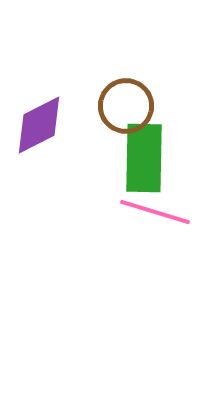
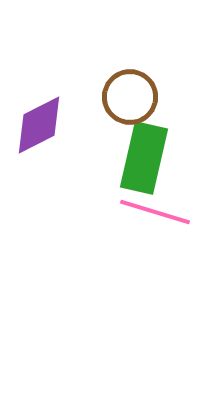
brown circle: moved 4 px right, 9 px up
green rectangle: rotated 12 degrees clockwise
